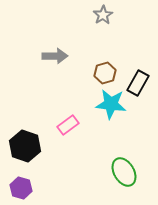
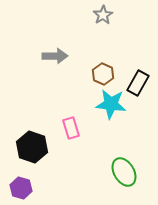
brown hexagon: moved 2 px left, 1 px down; rotated 20 degrees counterclockwise
pink rectangle: moved 3 px right, 3 px down; rotated 70 degrees counterclockwise
black hexagon: moved 7 px right, 1 px down
